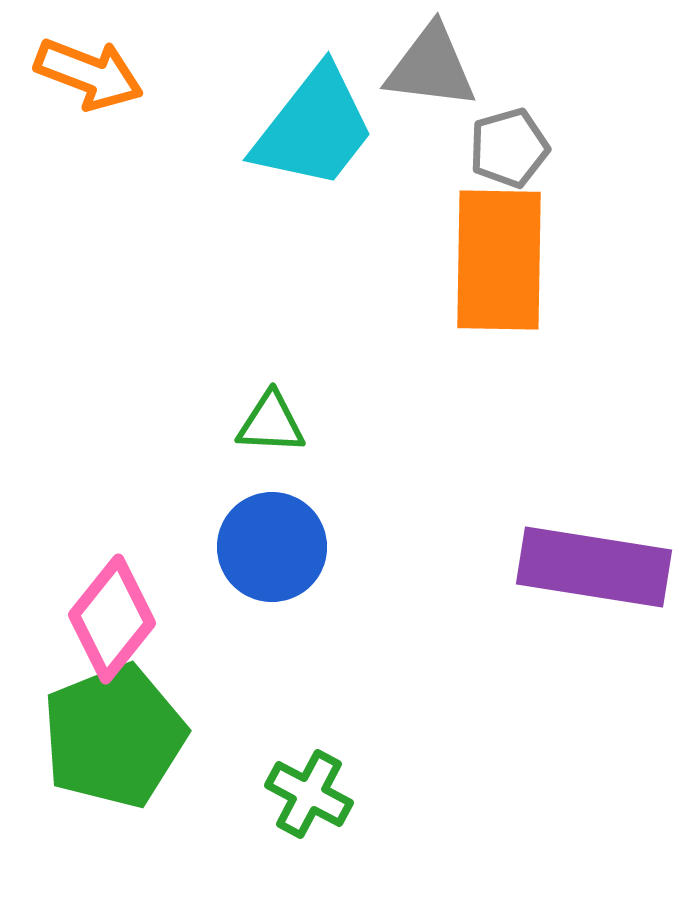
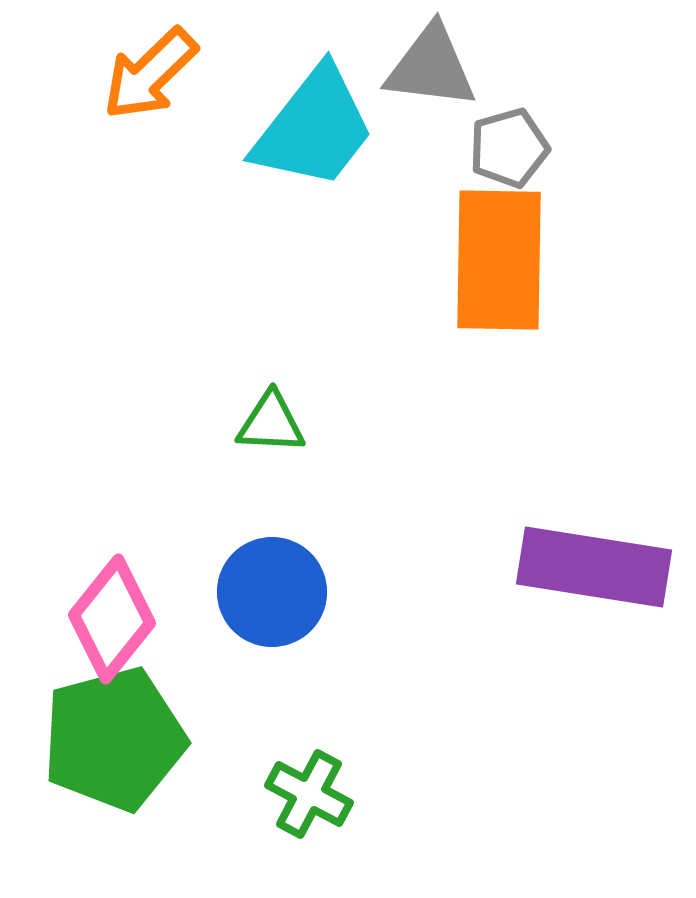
orange arrow: moved 61 px right; rotated 115 degrees clockwise
blue circle: moved 45 px down
green pentagon: moved 3 px down; rotated 7 degrees clockwise
